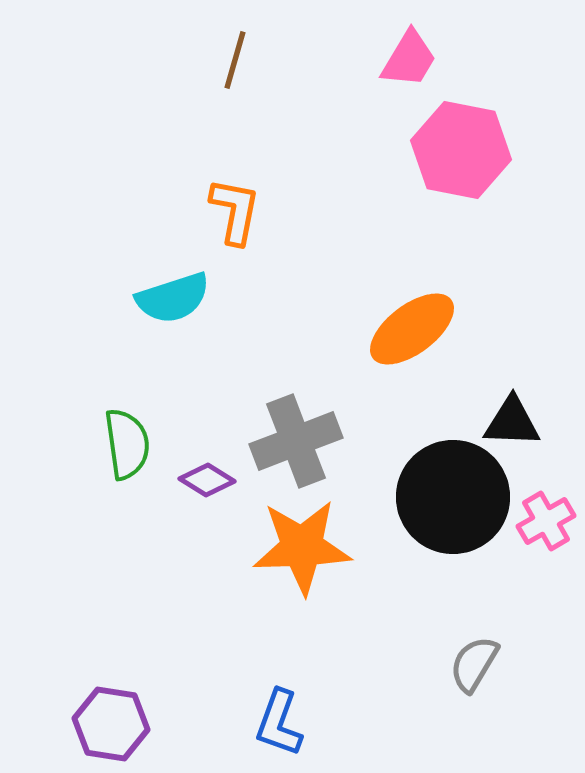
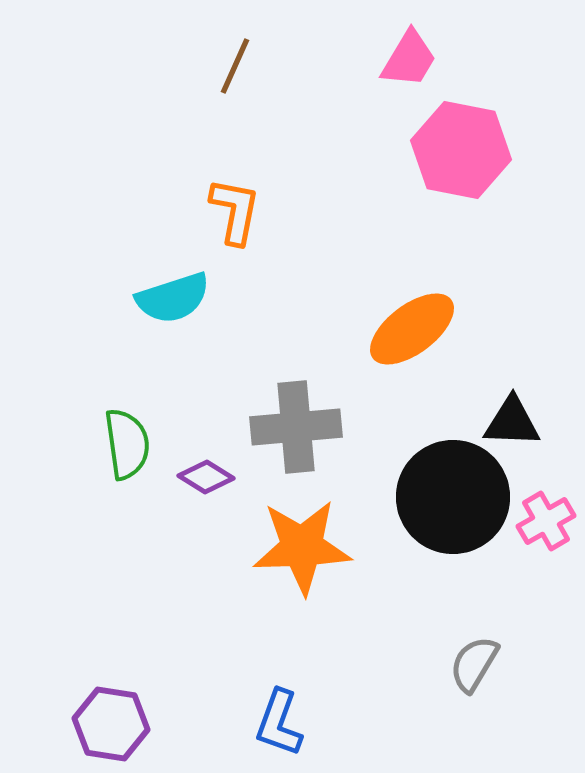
brown line: moved 6 px down; rotated 8 degrees clockwise
gray cross: moved 14 px up; rotated 16 degrees clockwise
purple diamond: moved 1 px left, 3 px up
